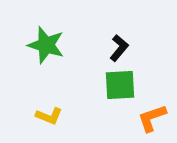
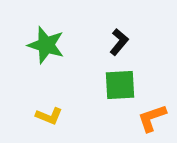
black L-shape: moved 6 px up
